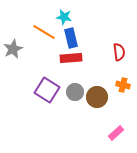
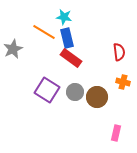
blue rectangle: moved 4 px left
red rectangle: rotated 40 degrees clockwise
orange cross: moved 3 px up
pink rectangle: rotated 35 degrees counterclockwise
